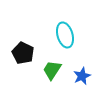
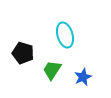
black pentagon: rotated 10 degrees counterclockwise
blue star: moved 1 px right, 1 px down
